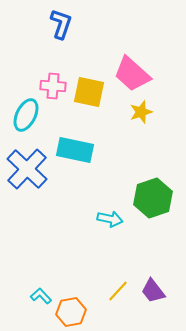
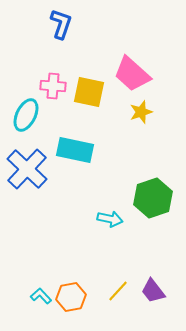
orange hexagon: moved 15 px up
